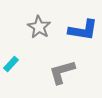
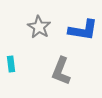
cyan rectangle: rotated 49 degrees counterclockwise
gray L-shape: moved 1 px left, 1 px up; rotated 52 degrees counterclockwise
